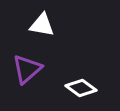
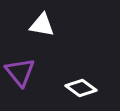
purple triangle: moved 7 px left, 3 px down; rotated 28 degrees counterclockwise
